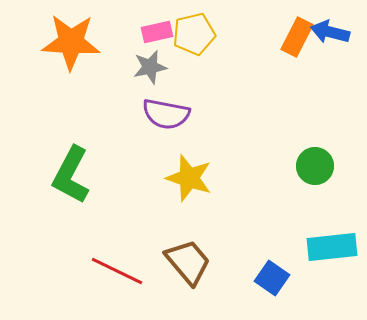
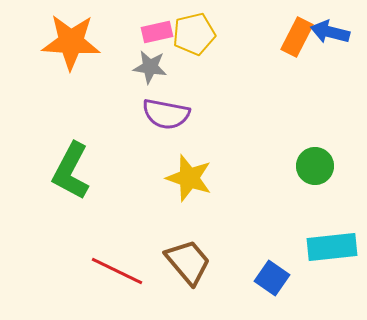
gray star: rotated 20 degrees clockwise
green L-shape: moved 4 px up
